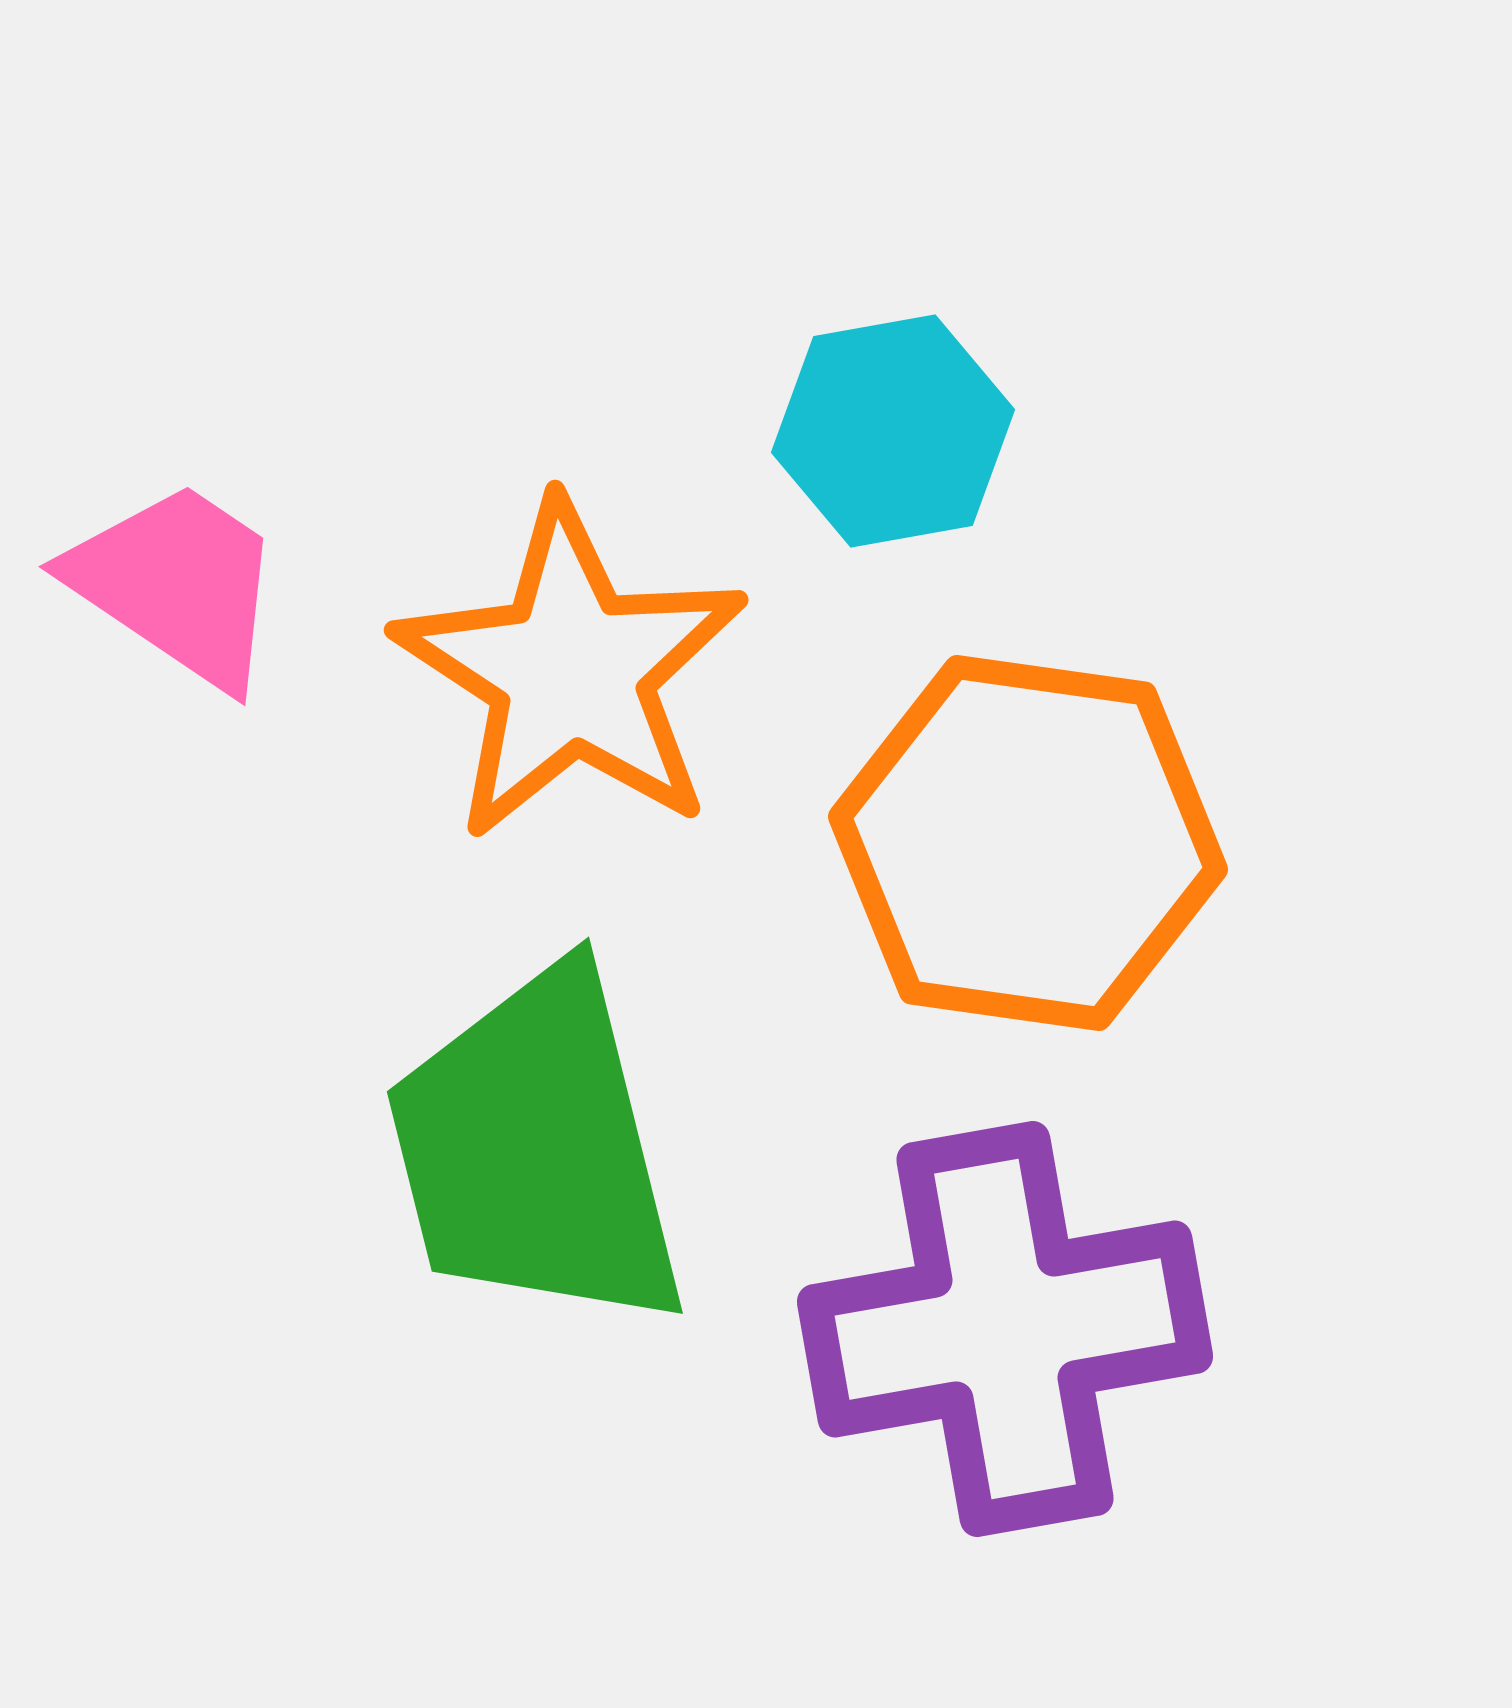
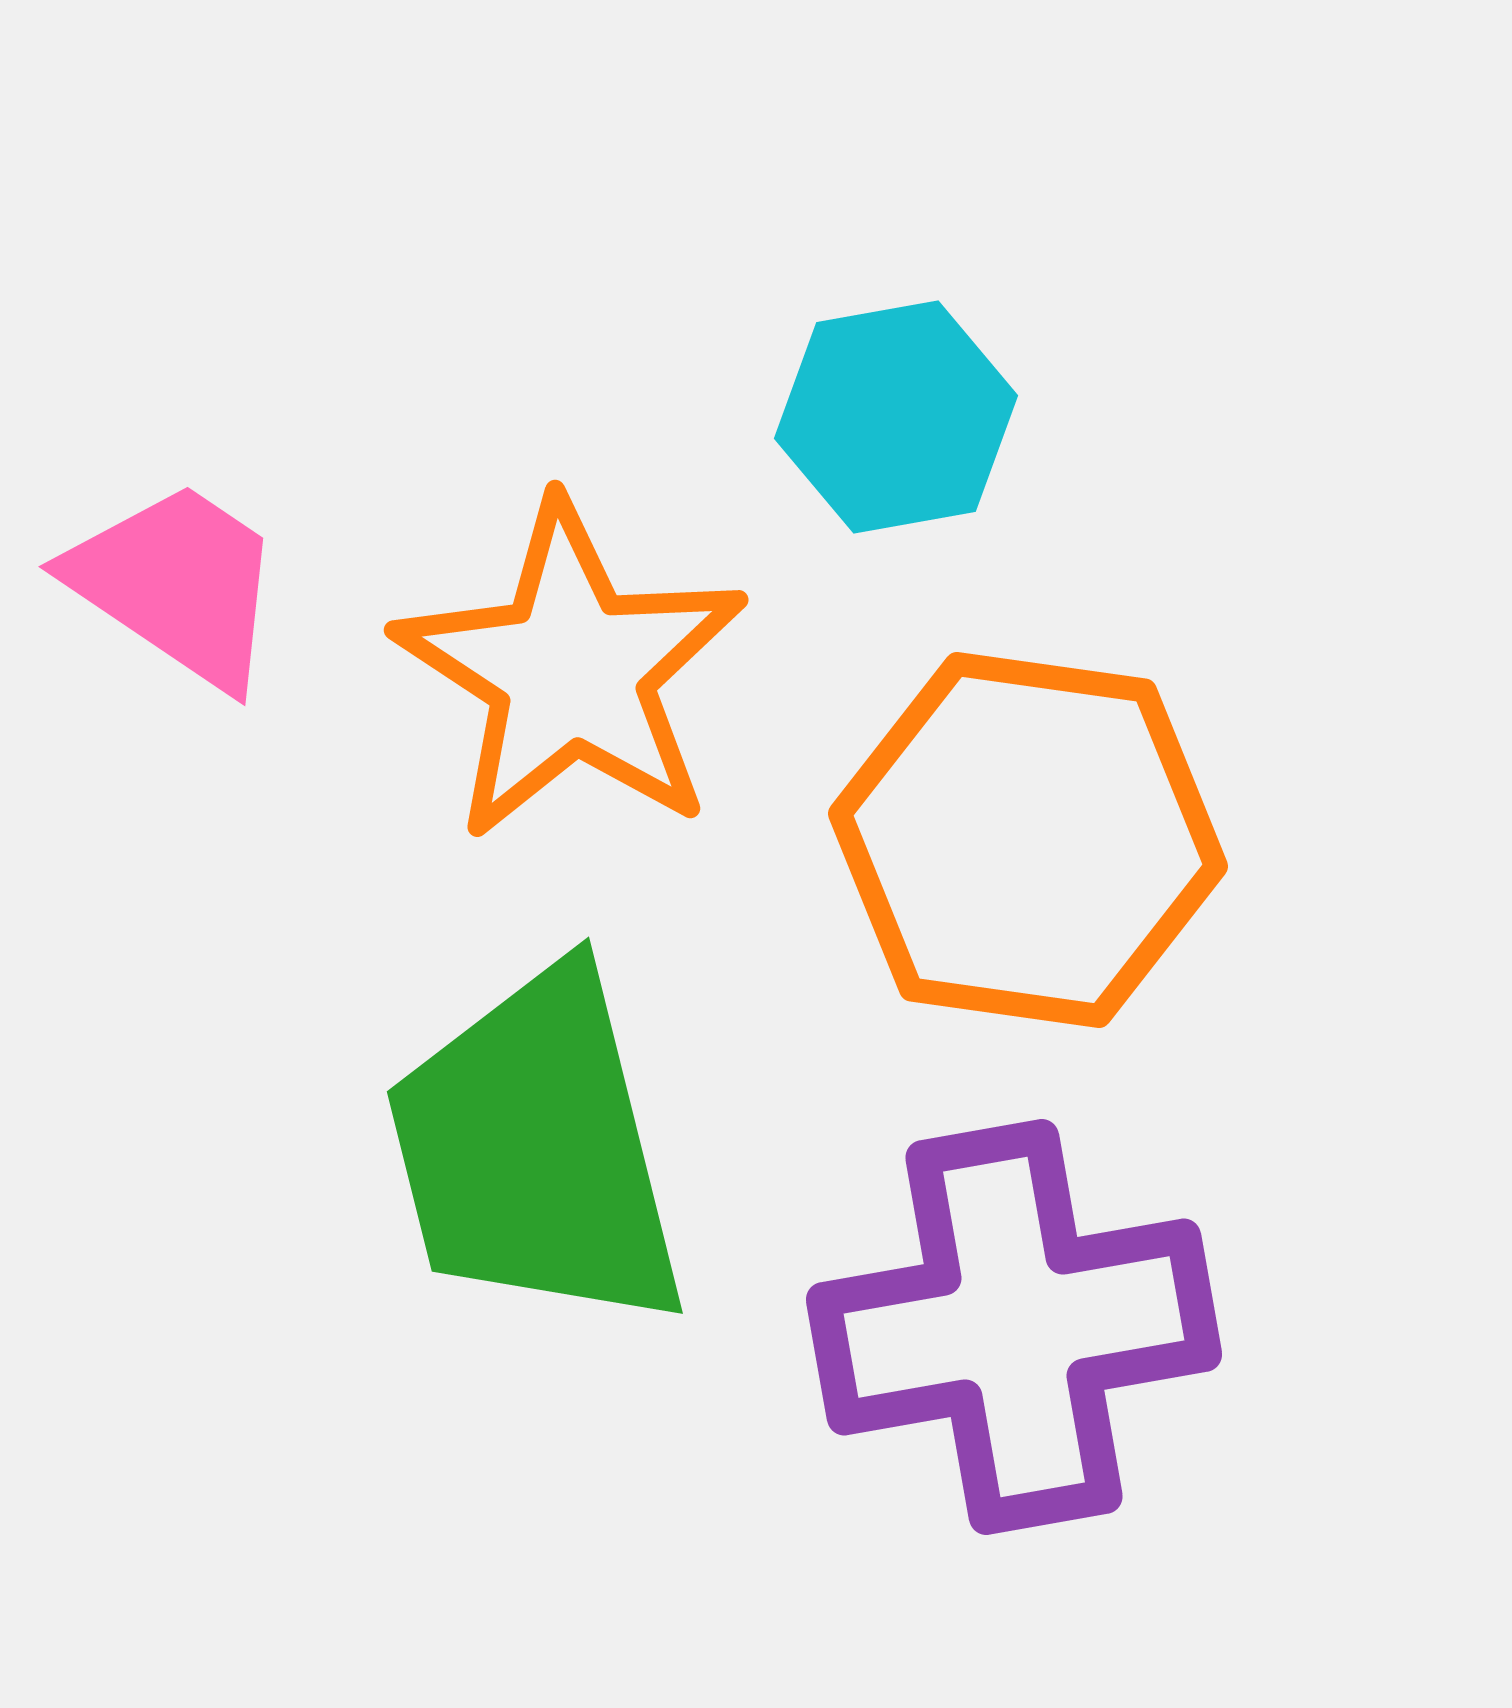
cyan hexagon: moved 3 px right, 14 px up
orange hexagon: moved 3 px up
purple cross: moved 9 px right, 2 px up
